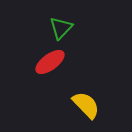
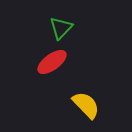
red ellipse: moved 2 px right
